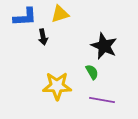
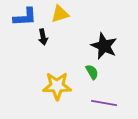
purple line: moved 2 px right, 3 px down
